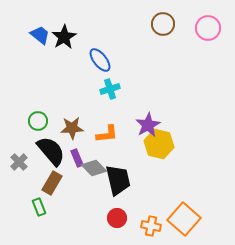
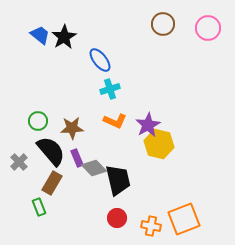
orange L-shape: moved 8 px right, 13 px up; rotated 30 degrees clockwise
orange square: rotated 28 degrees clockwise
